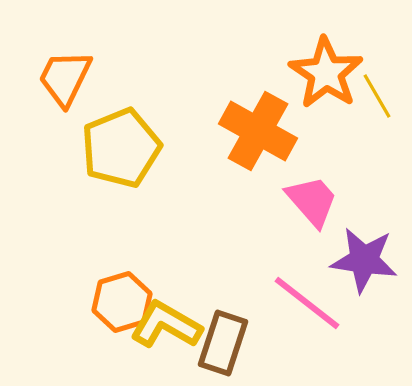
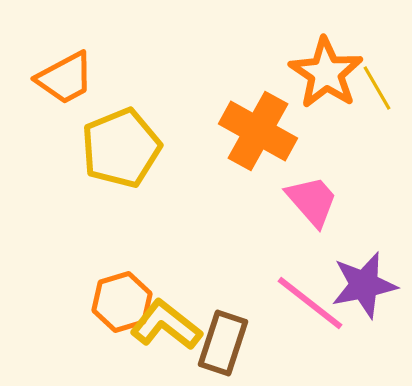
orange trapezoid: rotated 144 degrees counterclockwise
yellow line: moved 8 px up
purple star: moved 25 px down; rotated 20 degrees counterclockwise
pink line: moved 3 px right
yellow L-shape: rotated 8 degrees clockwise
